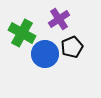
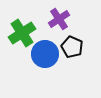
green cross: rotated 28 degrees clockwise
black pentagon: rotated 25 degrees counterclockwise
